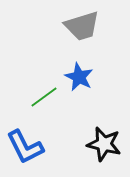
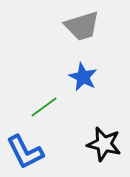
blue star: moved 4 px right
green line: moved 10 px down
blue L-shape: moved 5 px down
